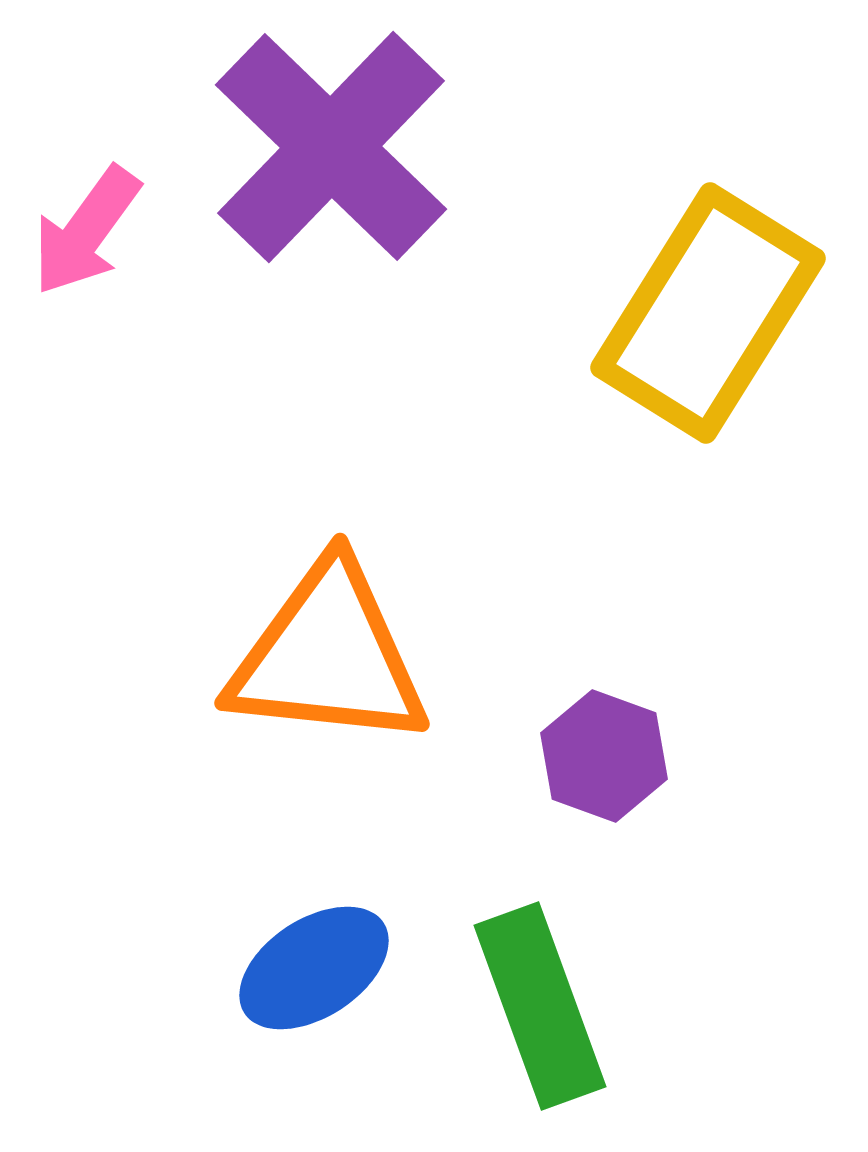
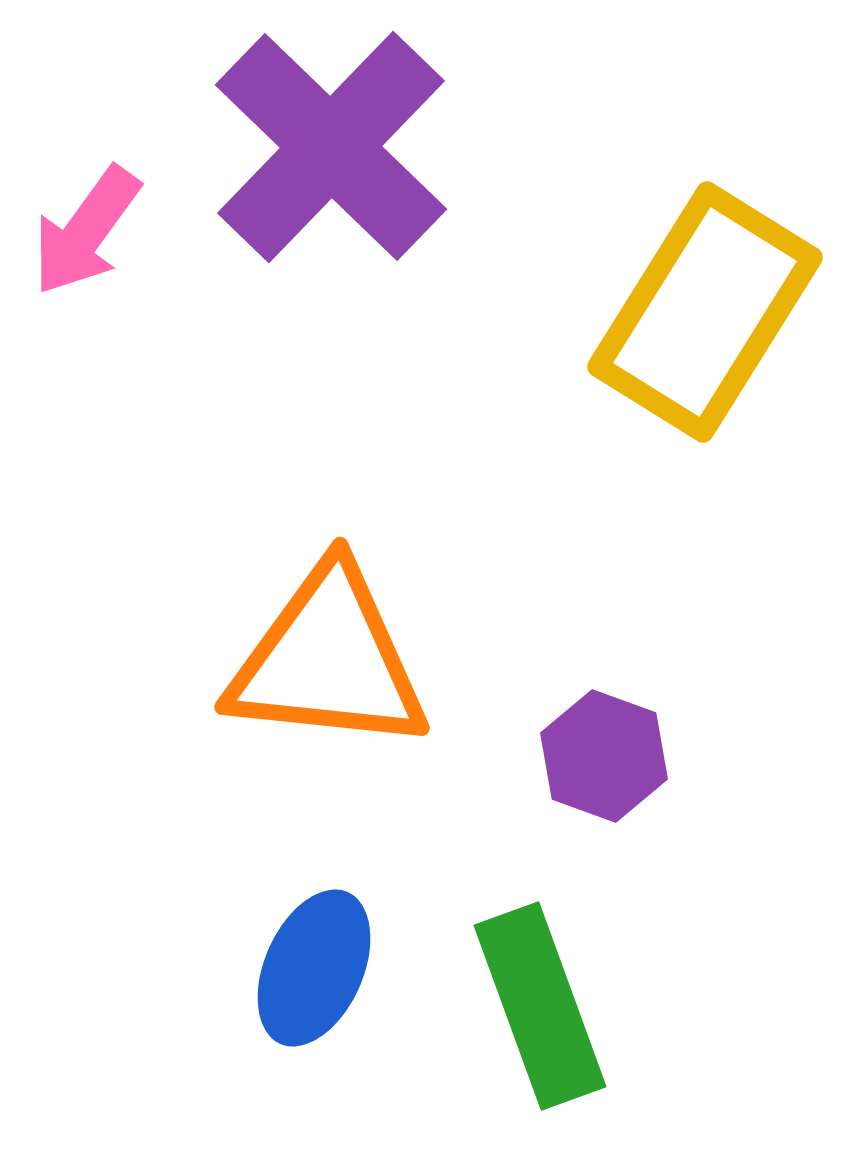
yellow rectangle: moved 3 px left, 1 px up
orange triangle: moved 4 px down
blue ellipse: rotated 33 degrees counterclockwise
